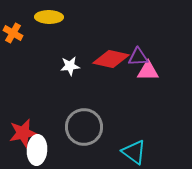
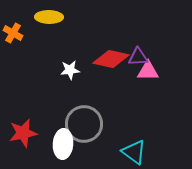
white star: moved 4 px down
gray circle: moved 3 px up
white ellipse: moved 26 px right, 6 px up
